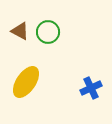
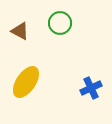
green circle: moved 12 px right, 9 px up
